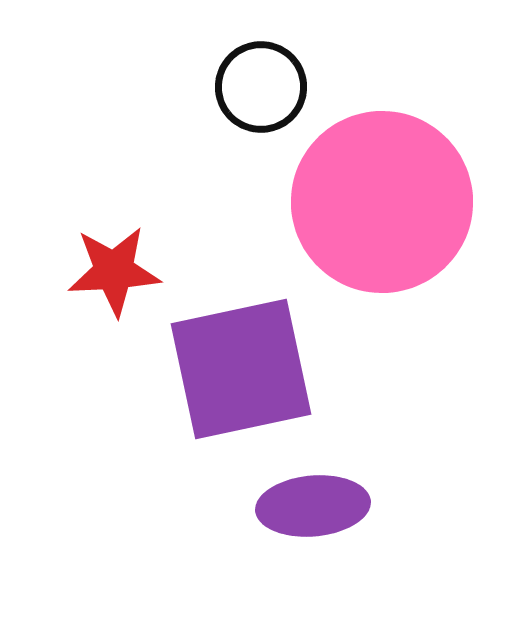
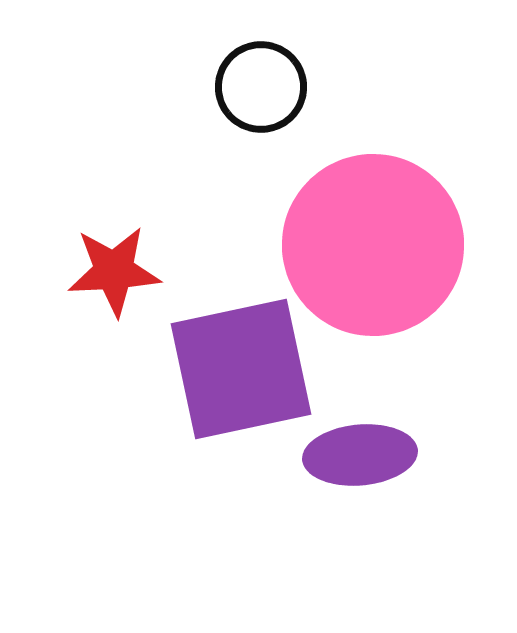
pink circle: moved 9 px left, 43 px down
purple ellipse: moved 47 px right, 51 px up
